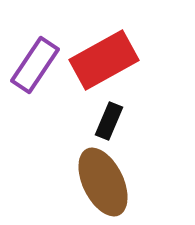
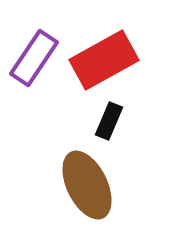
purple rectangle: moved 1 px left, 7 px up
brown ellipse: moved 16 px left, 3 px down
